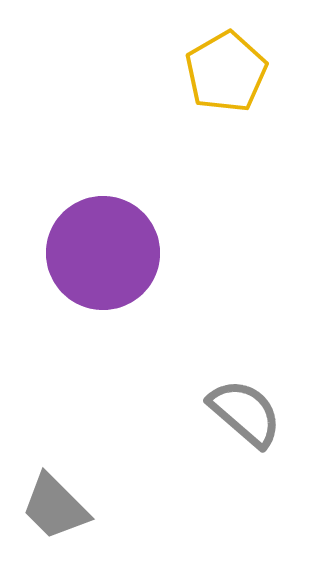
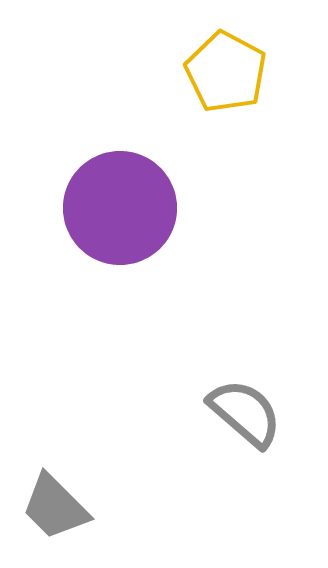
yellow pentagon: rotated 14 degrees counterclockwise
purple circle: moved 17 px right, 45 px up
